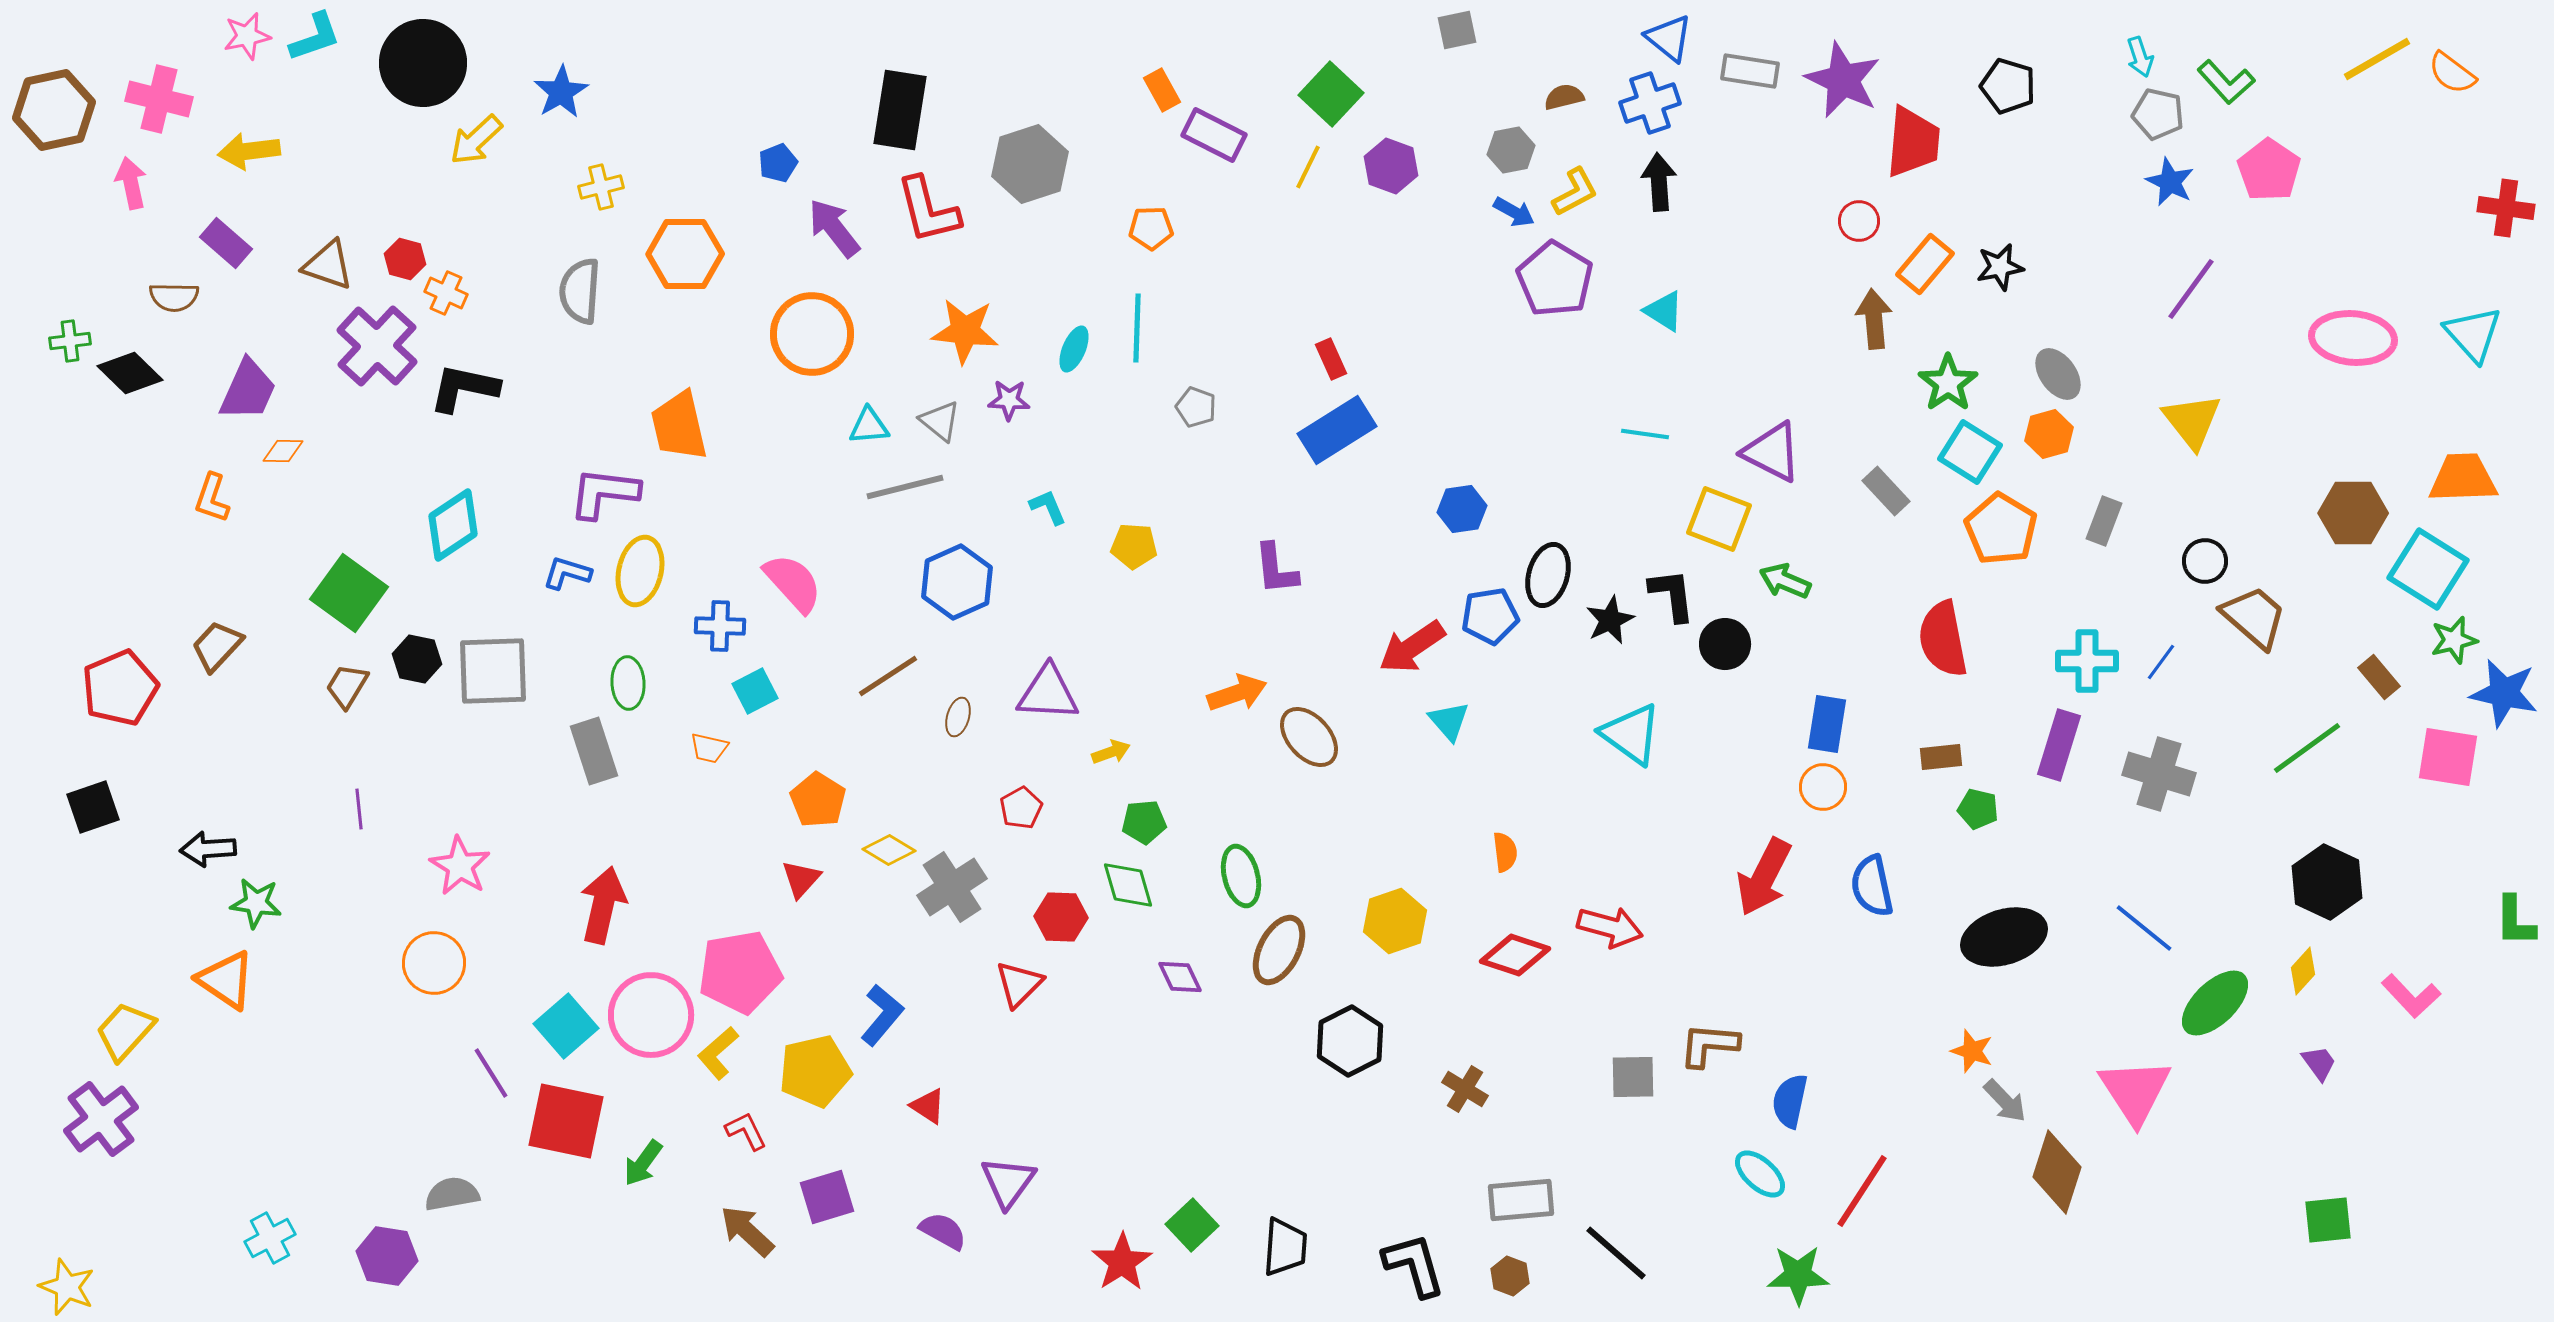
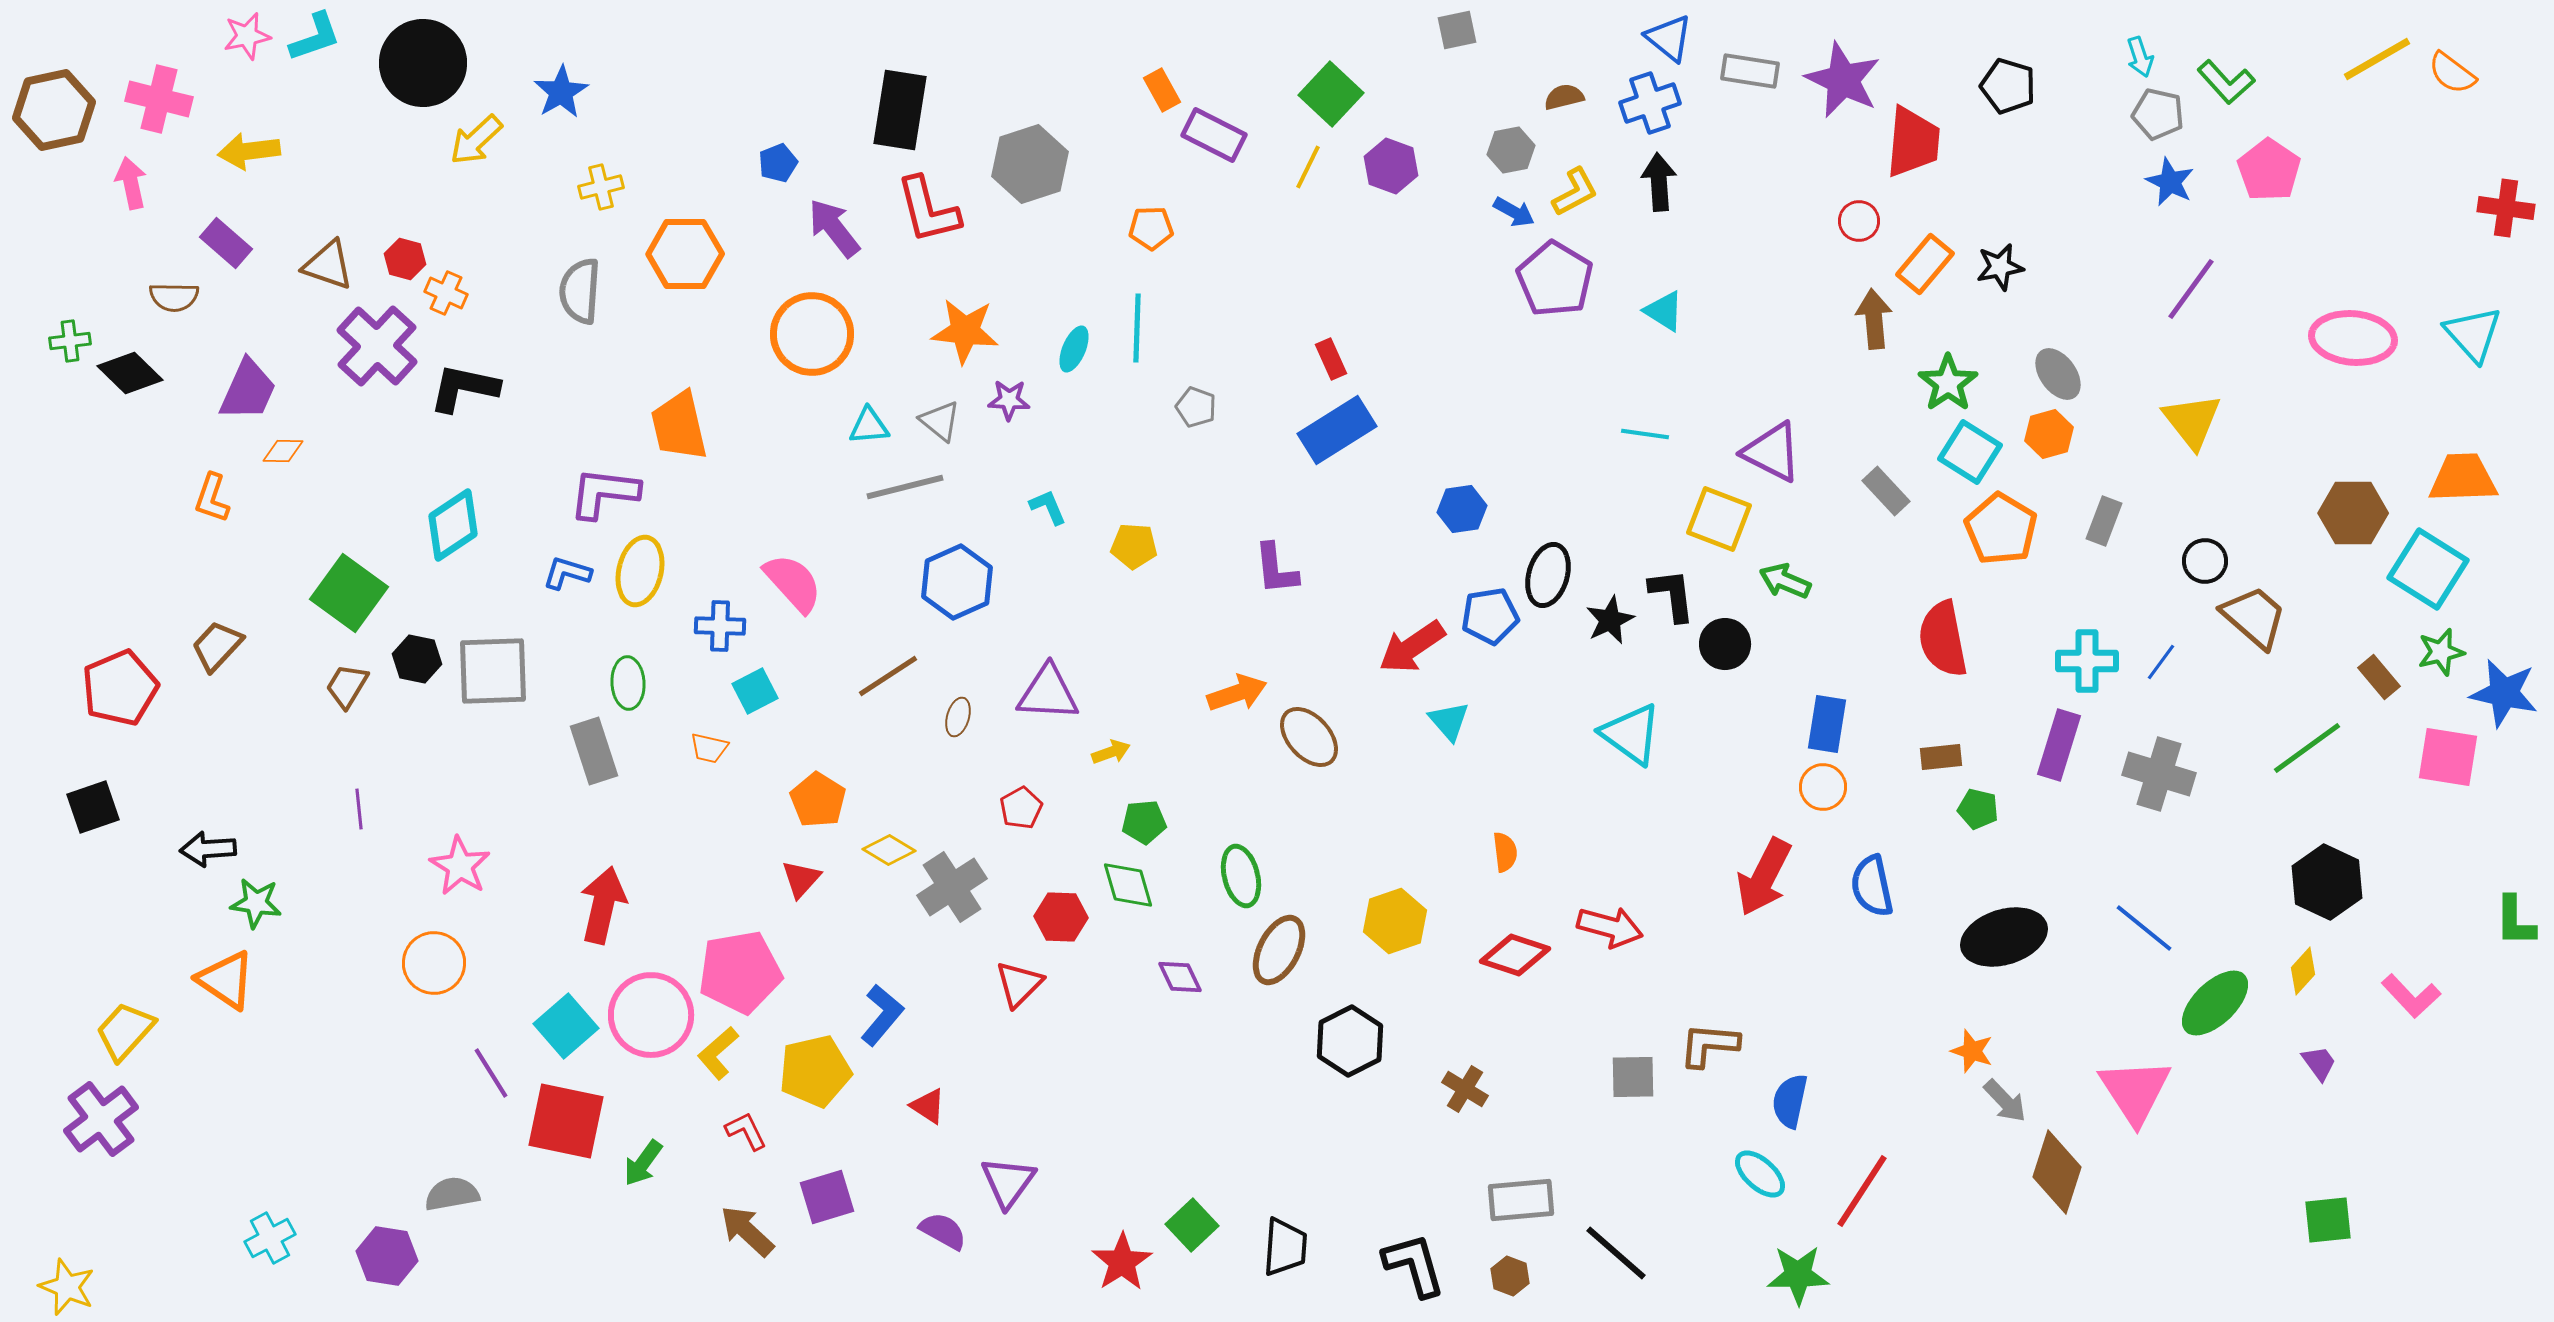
green star at (2454, 640): moved 13 px left, 12 px down
